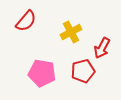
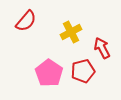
red arrow: rotated 125 degrees clockwise
pink pentagon: moved 7 px right; rotated 24 degrees clockwise
